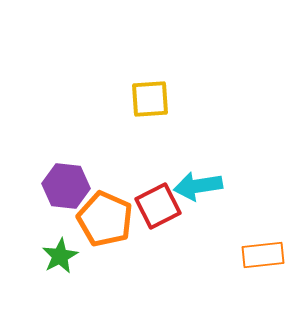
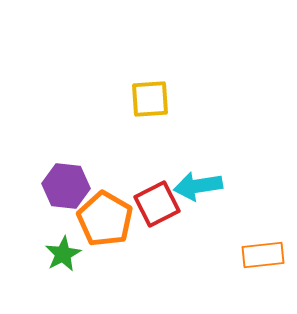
red square: moved 1 px left, 2 px up
orange pentagon: rotated 6 degrees clockwise
green star: moved 3 px right, 2 px up
